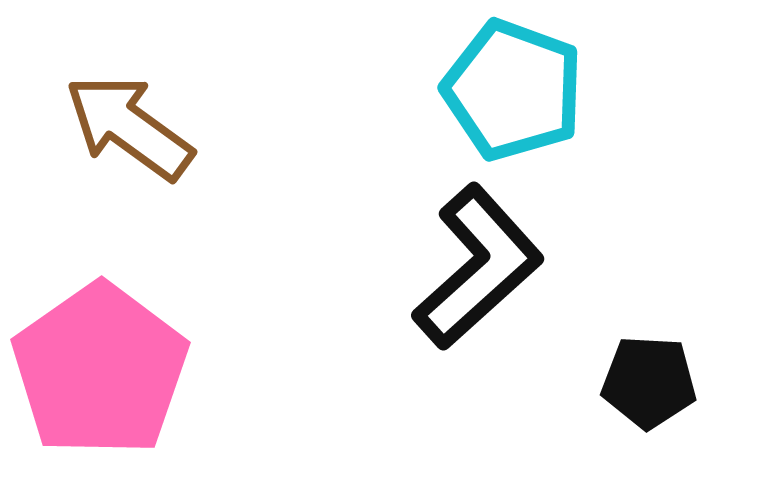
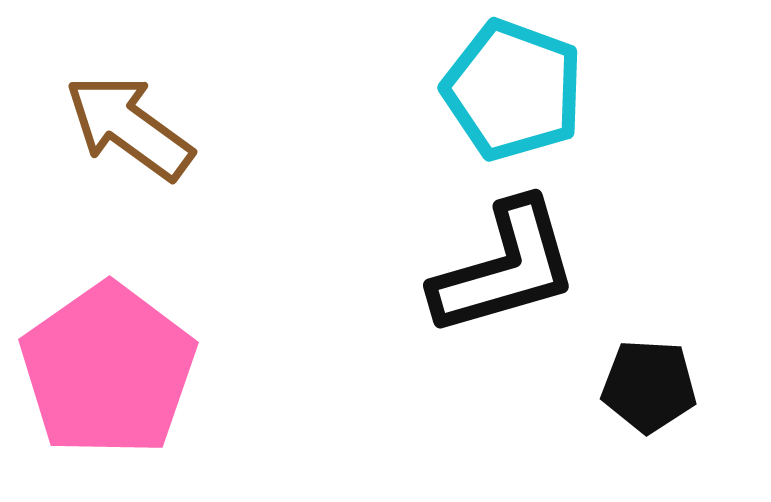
black L-shape: moved 27 px right, 1 px down; rotated 26 degrees clockwise
pink pentagon: moved 8 px right
black pentagon: moved 4 px down
